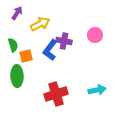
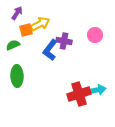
green semicircle: rotated 96 degrees counterclockwise
orange square: moved 26 px up
red cross: moved 23 px right
